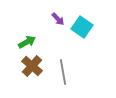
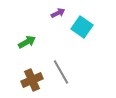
purple arrow: moved 6 px up; rotated 72 degrees counterclockwise
brown cross: moved 14 px down; rotated 25 degrees clockwise
gray line: moved 2 px left; rotated 20 degrees counterclockwise
